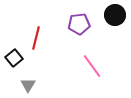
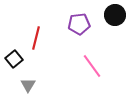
black square: moved 1 px down
